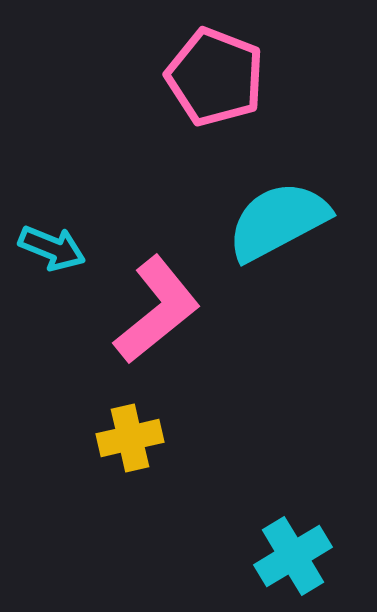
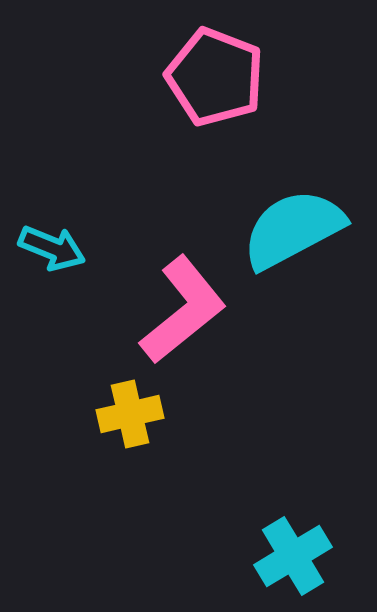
cyan semicircle: moved 15 px right, 8 px down
pink L-shape: moved 26 px right
yellow cross: moved 24 px up
